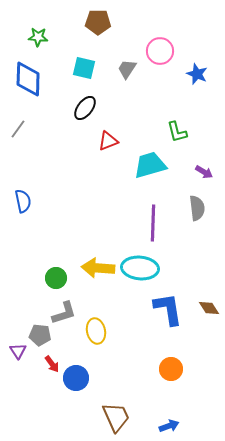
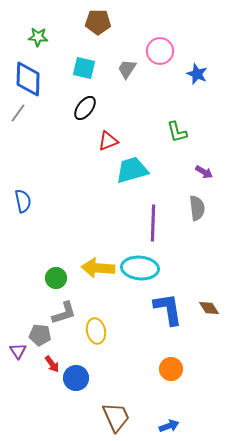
gray line: moved 16 px up
cyan trapezoid: moved 18 px left, 5 px down
